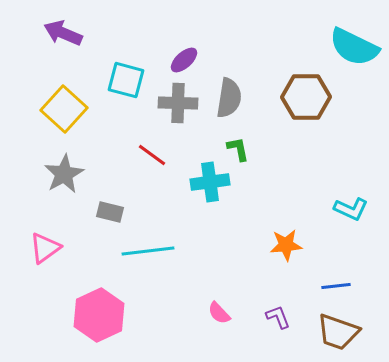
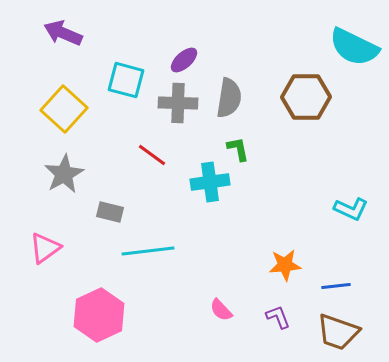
orange star: moved 1 px left, 20 px down
pink semicircle: moved 2 px right, 3 px up
